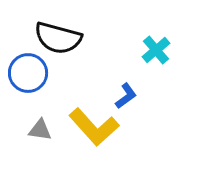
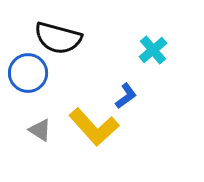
cyan cross: moved 3 px left
gray triangle: rotated 25 degrees clockwise
